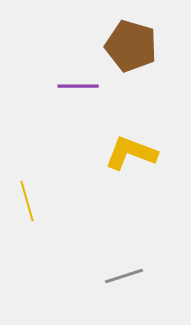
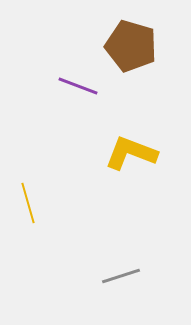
purple line: rotated 21 degrees clockwise
yellow line: moved 1 px right, 2 px down
gray line: moved 3 px left
